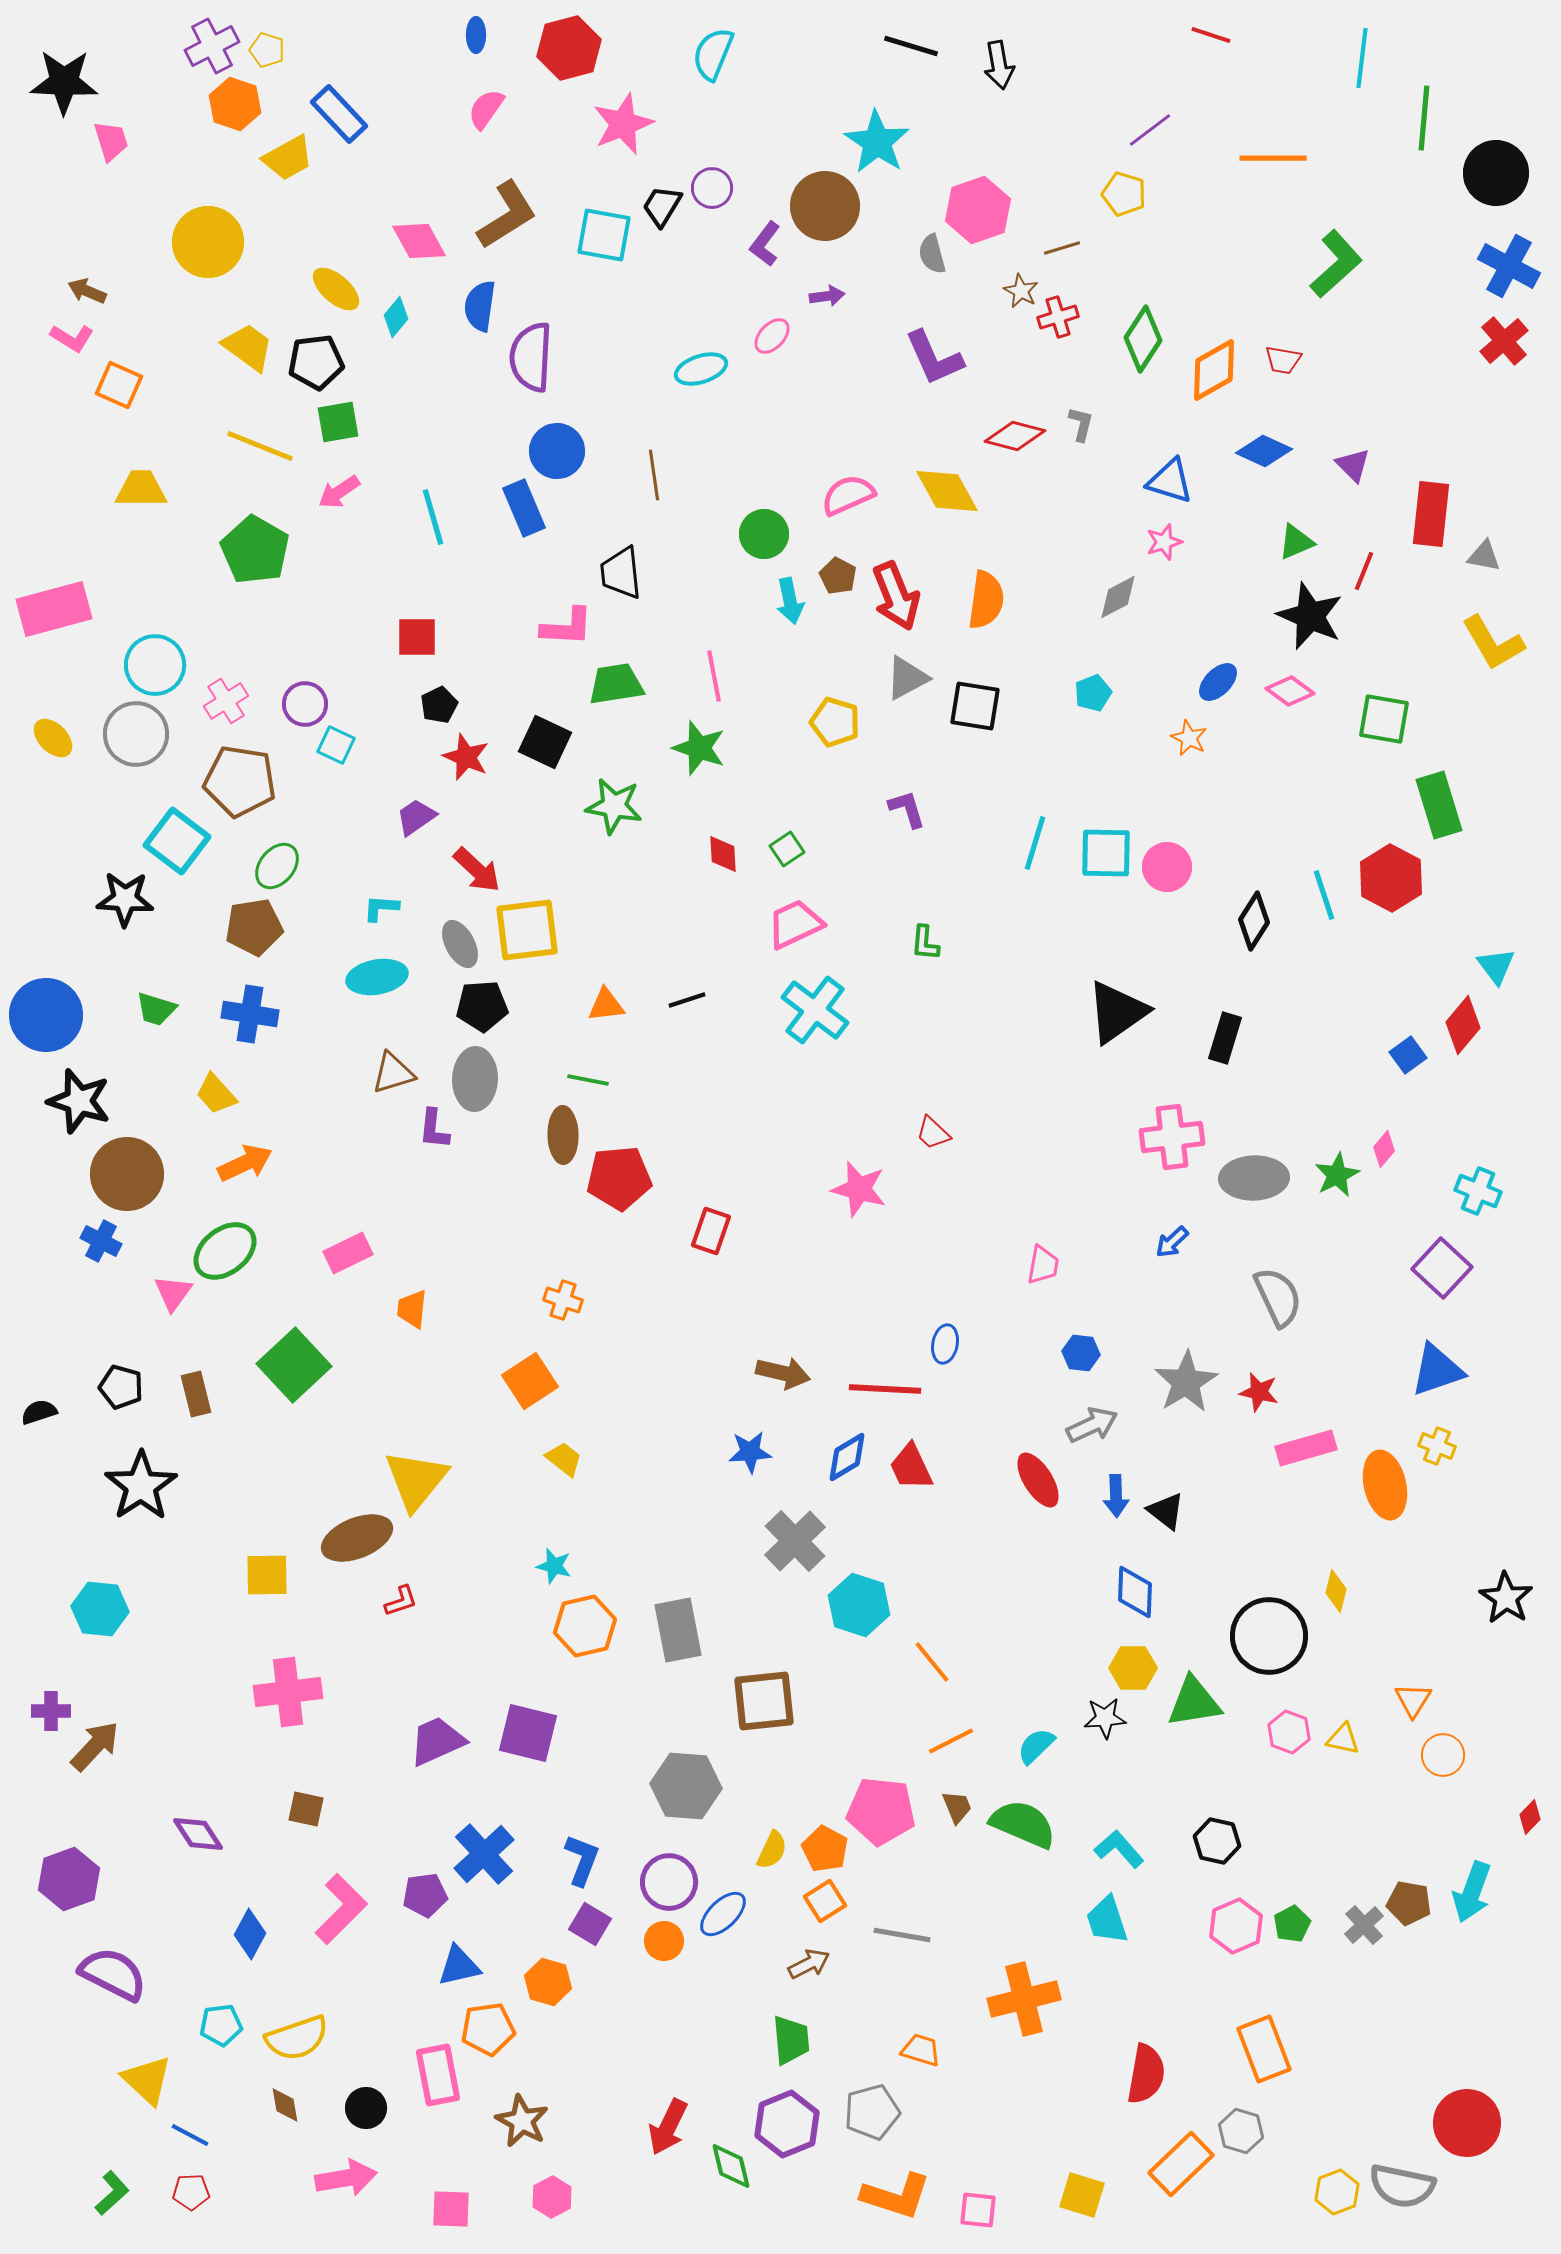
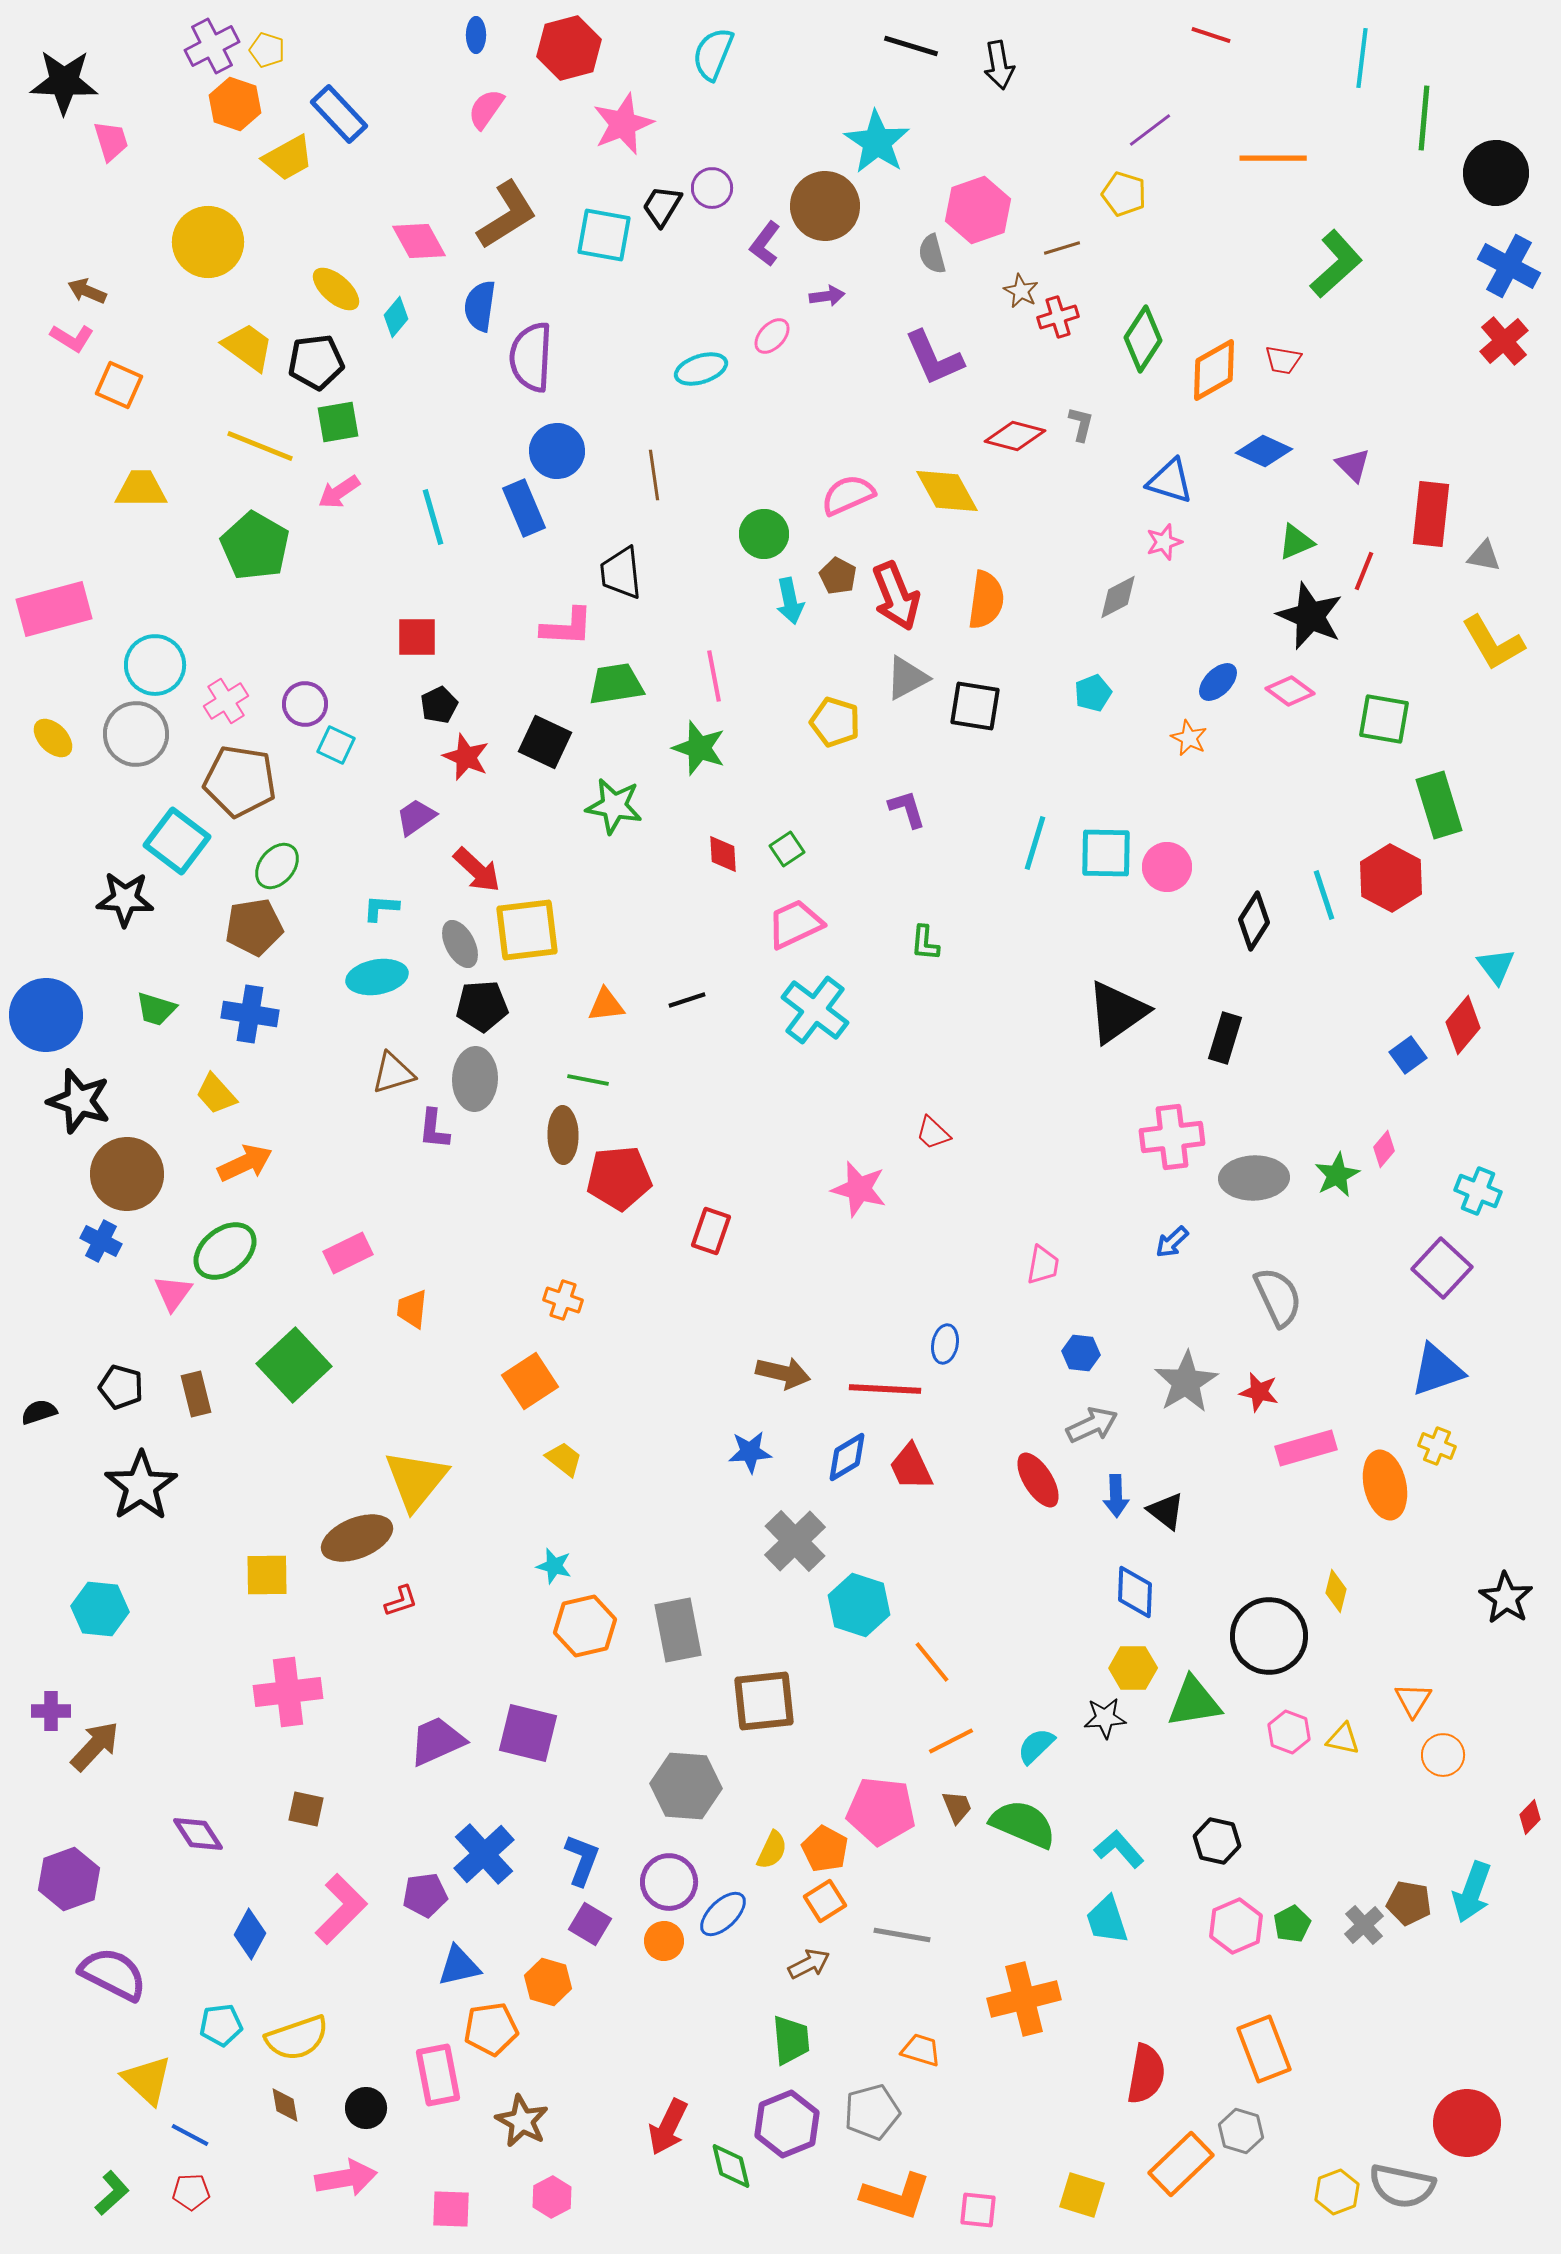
green pentagon at (255, 550): moved 4 px up
orange pentagon at (488, 2029): moved 3 px right
